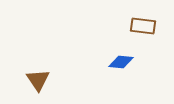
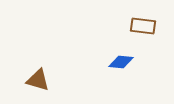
brown triangle: rotated 40 degrees counterclockwise
